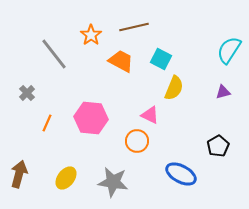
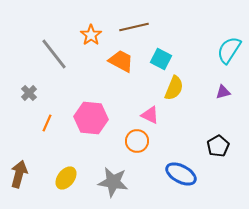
gray cross: moved 2 px right
